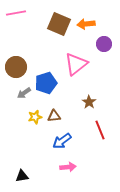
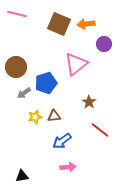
pink line: moved 1 px right, 1 px down; rotated 24 degrees clockwise
red line: rotated 30 degrees counterclockwise
